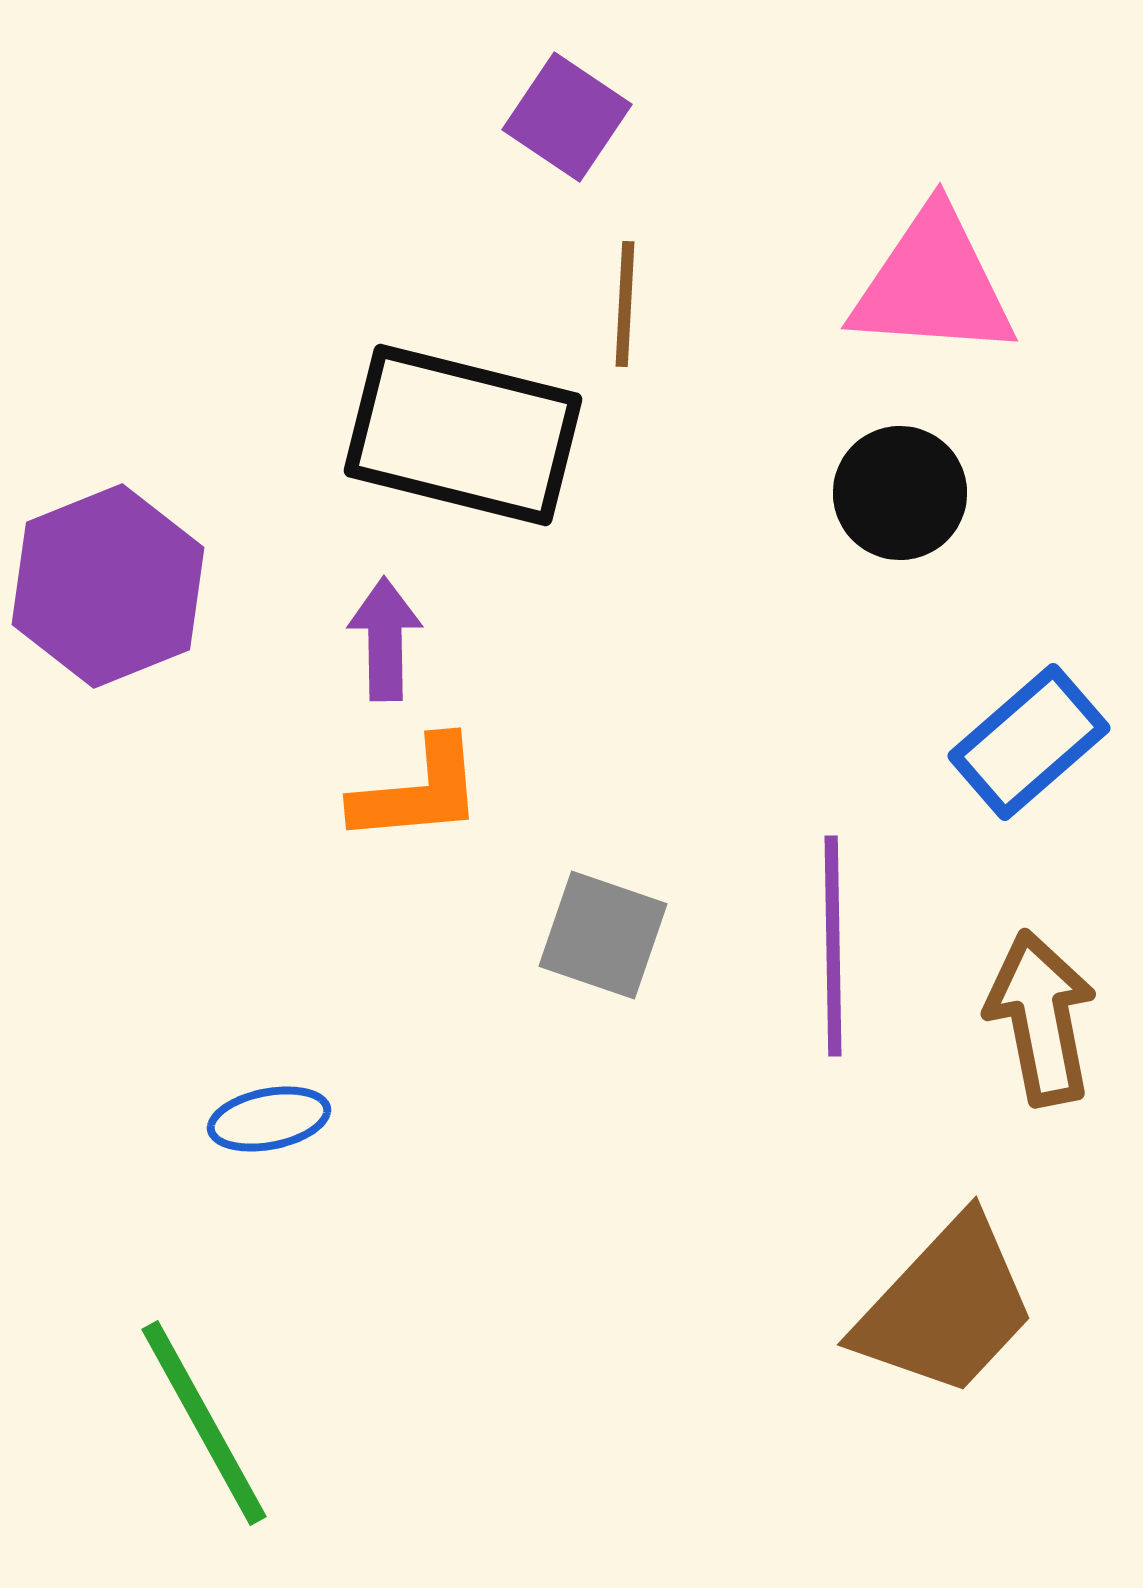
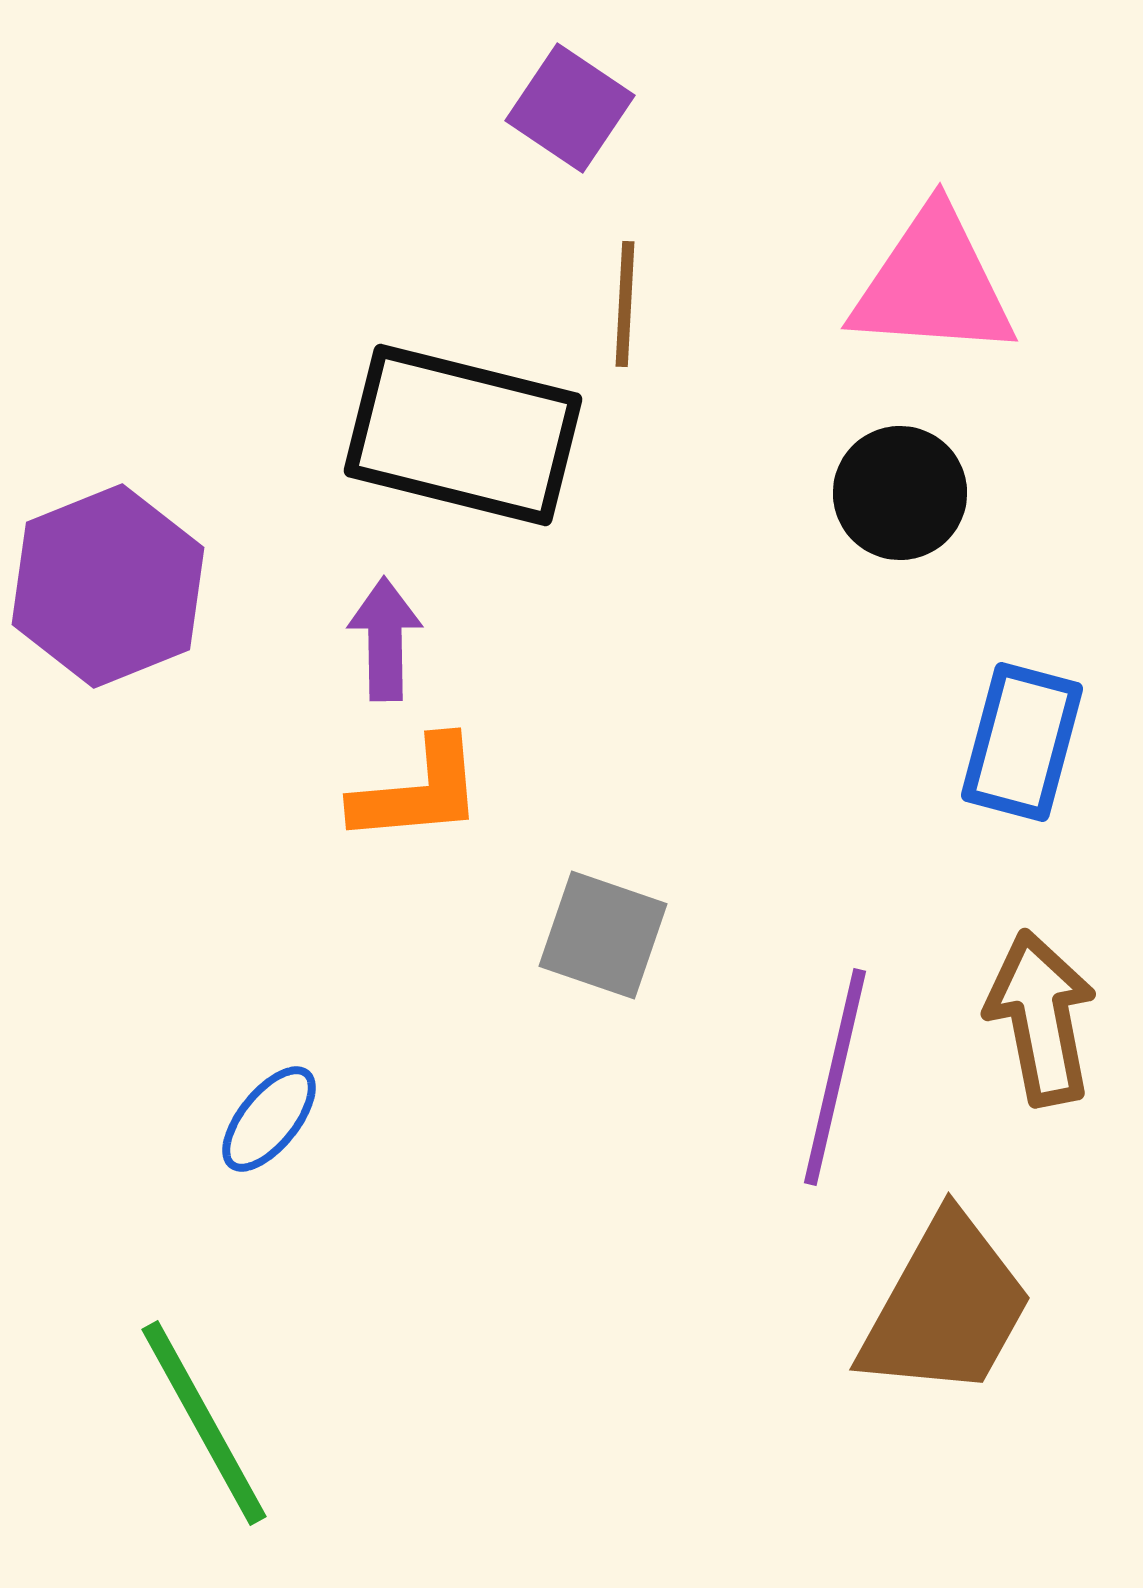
purple square: moved 3 px right, 9 px up
blue rectangle: moved 7 px left; rotated 34 degrees counterclockwise
purple line: moved 2 px right, 131 px down; rotated 14 degrees clockwise
blue ellipse: rotated 40 degrees counterclockwise
brown trapezoid: rotated 14 degrees counterclockwise
